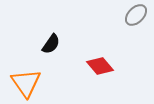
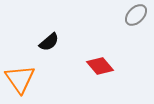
black semicircle: moved 2 px left, 2 px up; rotated 15 degrees clockwise
orange triangle: moved 6 px left, 4 px up
